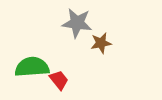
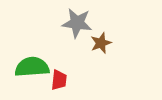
brown star: rotated 10 degrees counterclockwise
red trapezoid: rotated 45 degrees clockwise
